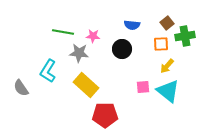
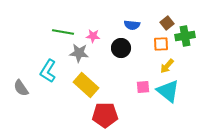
black circle: moved 1 px left, 1 px up
